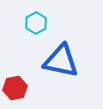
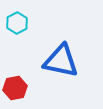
cyan hexagon: moved 19 px left
